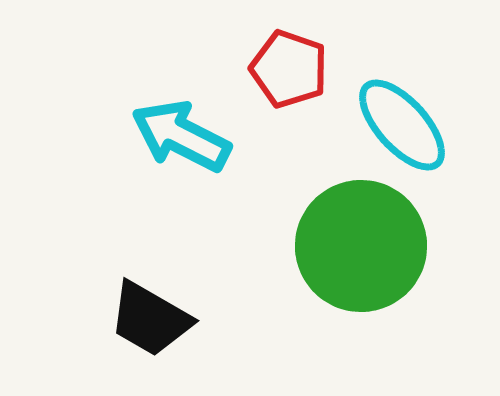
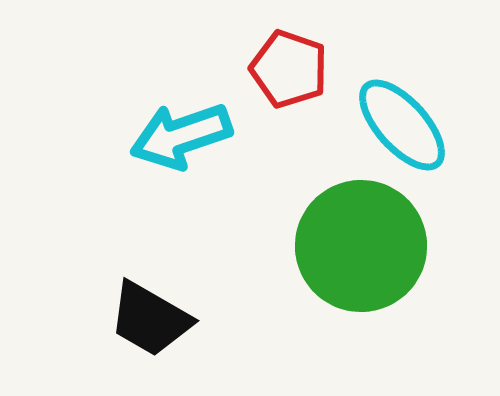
cyan arrow: rotated 46 degrees counterclockwise
